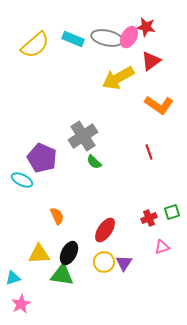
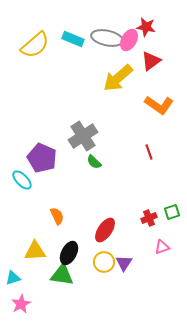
pink ellipse: moved 3 px down
yellow arrow: rotated 12 degrees counterclockwise
cyan ellipse: rotated 20 degrees clockwise
yellow triangle: moved 4 px left, 3 px up
